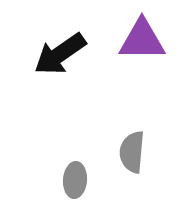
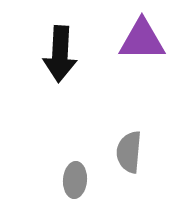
black arrow: rotated 52 degrees counterclockwise
gray semicircle: moved 3 px left
